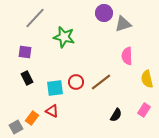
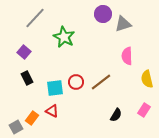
purple circle: moved 1 px left, 1 px down
green star: rotated 15 degrees clockwise
purple square: moved 1 px left; rotated 32 degrees clockwise
